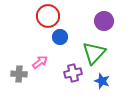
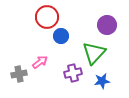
red circle: moved 1 px left, 1 px down
purple circle: moved 3 px right, 4 px down
blue circle: moved 1 px right, 1 px up
gray cross: rotated 14 degrees counterclockwise
blue star: rotated 28 degrees counterclockwise
